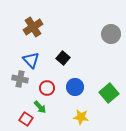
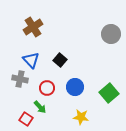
black square: moved 3 px left, 2 px down
